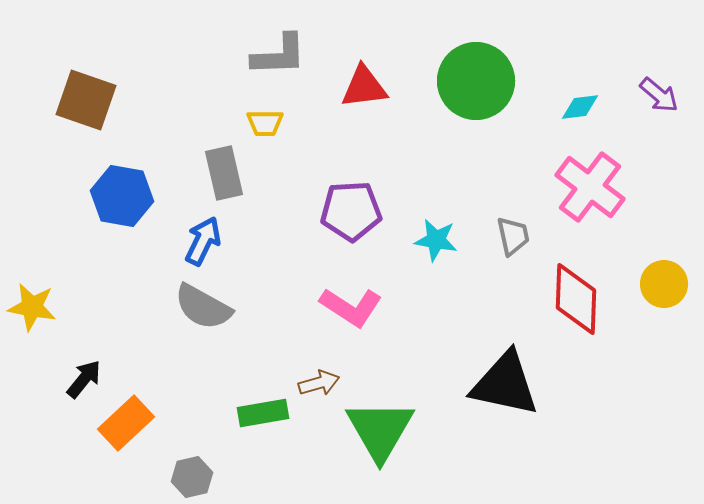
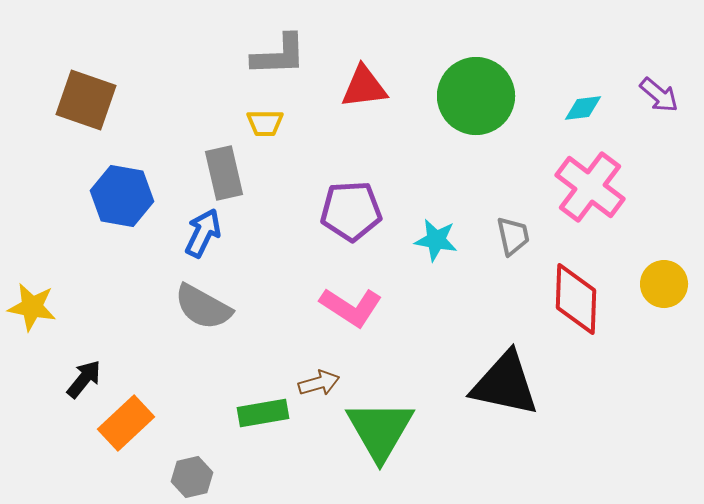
green circle: moved 15 px down
cyan diamond: moved 3 px right, 1 px down
blue arrow: moved 8 px up
